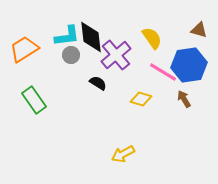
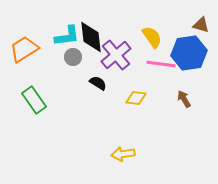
brown triangle: moved 2 px right, 5 px up
yellow semicircle: moved 1 px up
gray circle: moved 2 px right, 2 px down
blue hexagon: moved 12 px up
pink line: moved 2 px left, 8 px up; rotated 24 degrees counterclockwise
yellow diamond: moved 5 px left, 1 px up; rotated 10 degrees counterclockwise
yellow arrow: rotated 20 degrees clockwise
